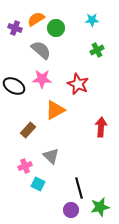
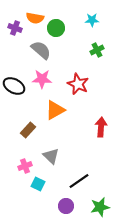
orange semicircle: moved 1 px left, 1 px up; rotated 138 degrees counterclockwise
black line: moved 7 px up; rotated 70 degrees clockwise
purple circle: moved 5 px left, 4 px up
